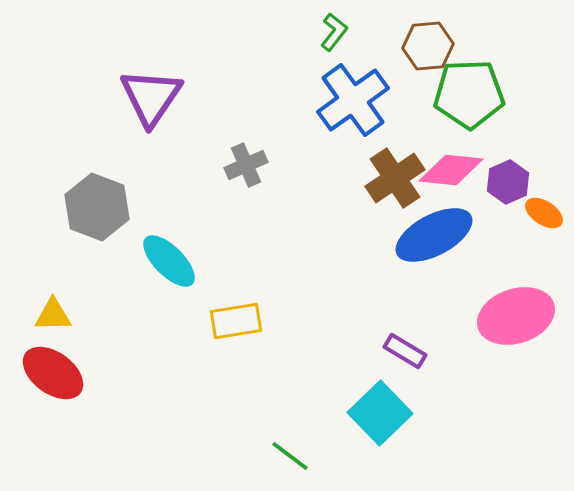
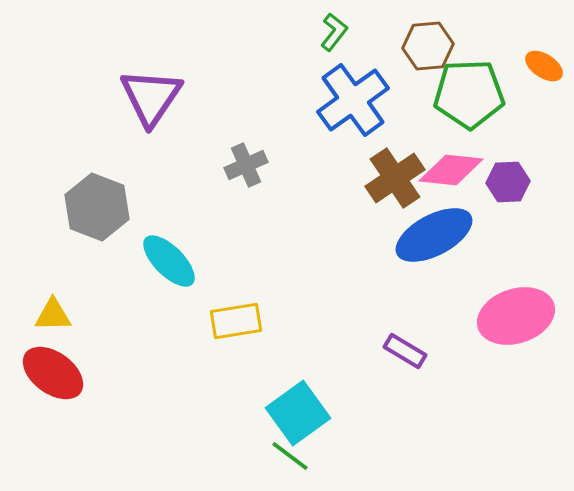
purple hexagon: rotated 21 degrees clockwise
orange ellipse: moved 147 px up
cyan square: moved 82 px left; rotated 8 degrees clockwise
